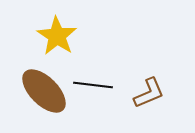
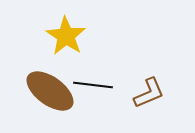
yellow star: moved 9 px right
brown ellipse: moved 6 px right; rotated 9 degrees counterclockwise
